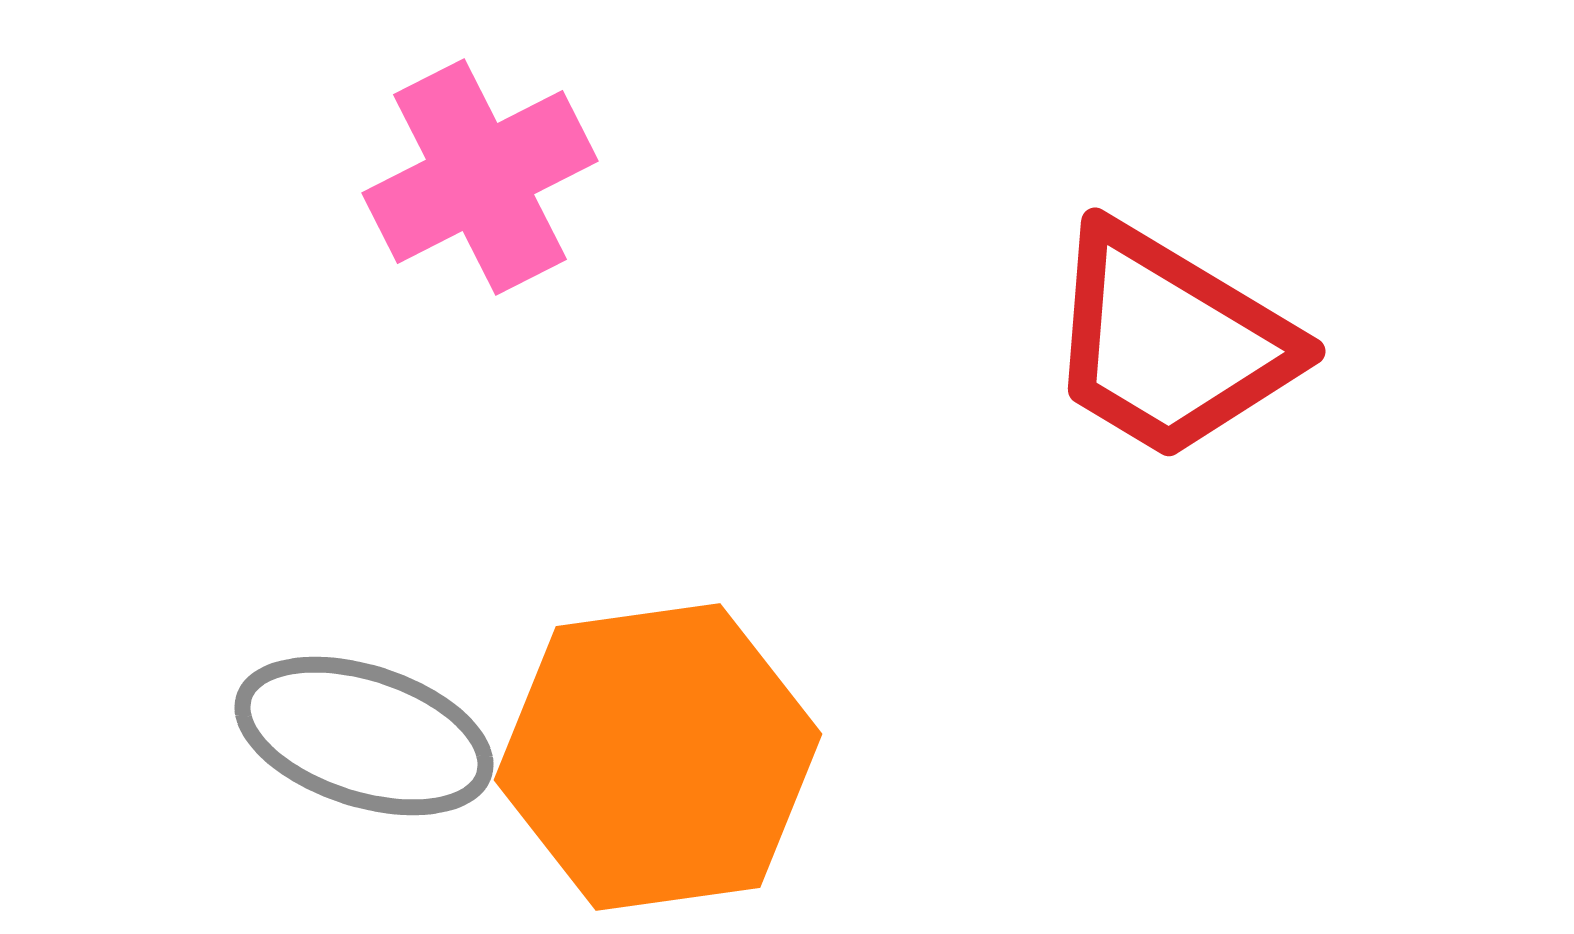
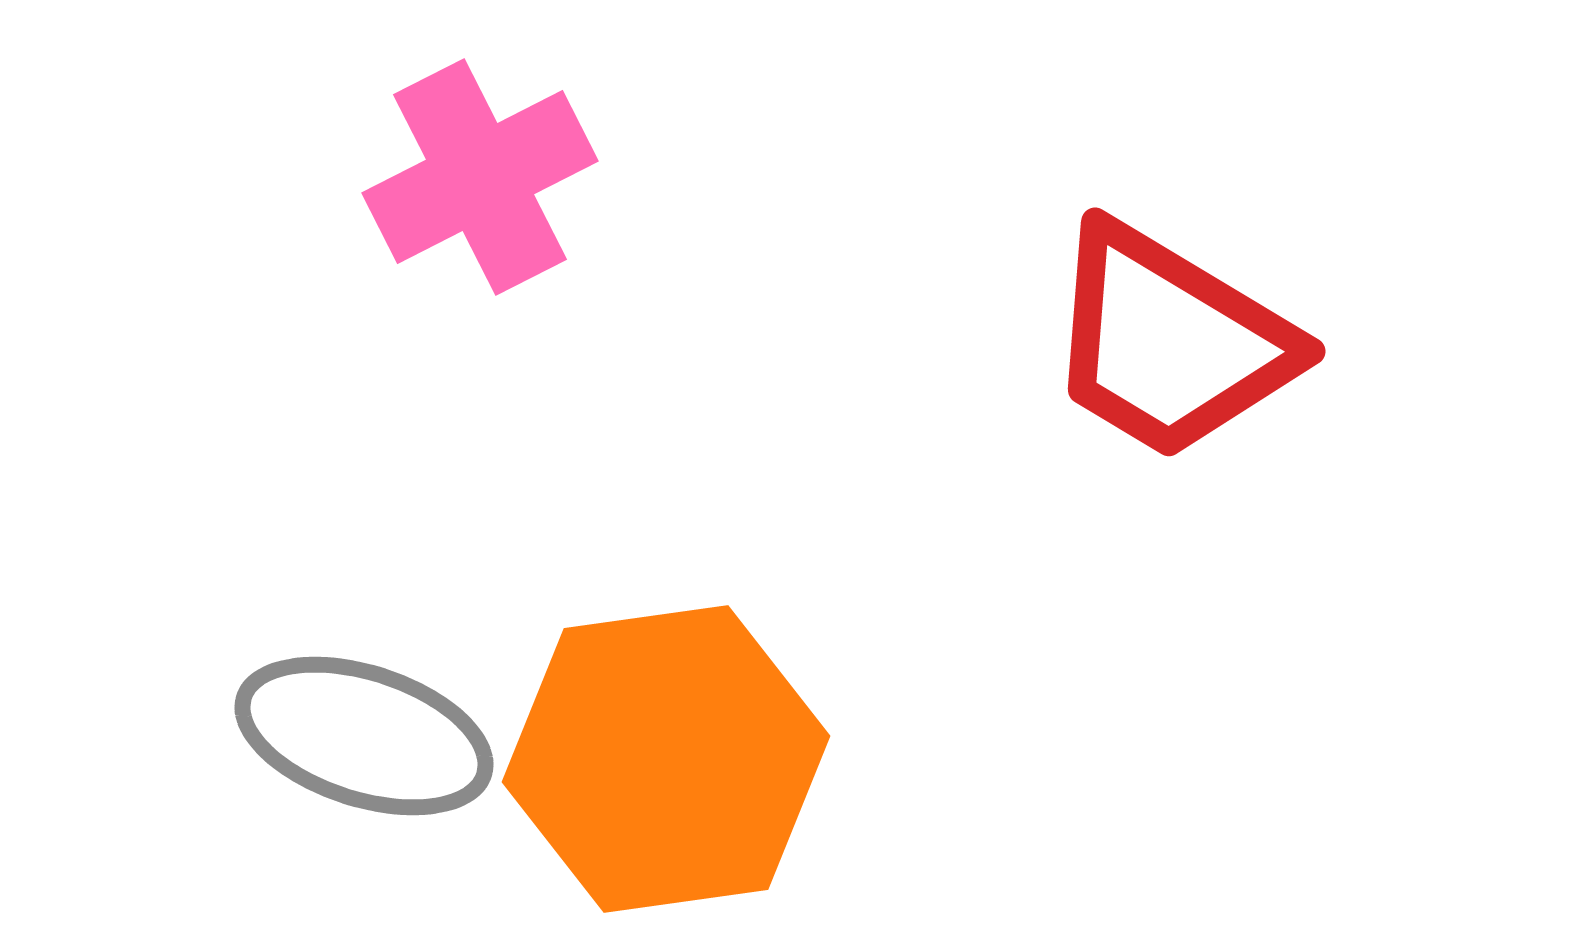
orange hexagon: moved 8 px right, 2 px down
